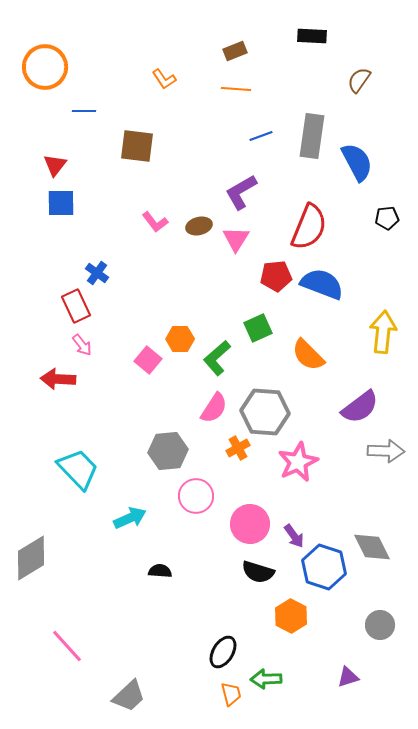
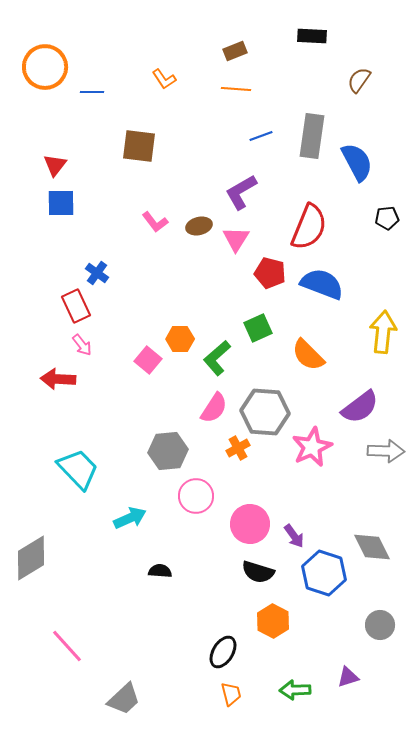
blue line at (84, 111): moved 8 px right, 19 px up
brown square at (137, 146): moved 2 px right
red pentagon at (276, 276): moved 6 px left, 3 px up; rotated 20 degrees clockwise
pink star at (298, 462): moved 14 px right, 15 px up
blue hexagon at (324, 567): moved 6 px down
orange hexagon at (291, 616): moved 18 px left, 5 px down
green arrow at (266, 679): moved 29 px right, 11 px down
gray trapezoid at (129, 696): moved 5 px left, 3 px down
